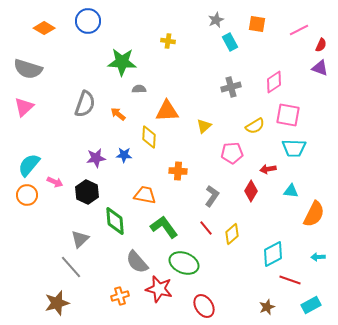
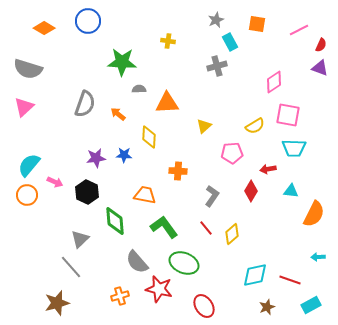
gray cross at (231, 87): moved 14 px left, 21 px up
orange triangle at (167, 111): moved 8 px up
cyan diamond at (273, 254): moved 18 px left, 21 px down; rotated 16 degrees clockwise
